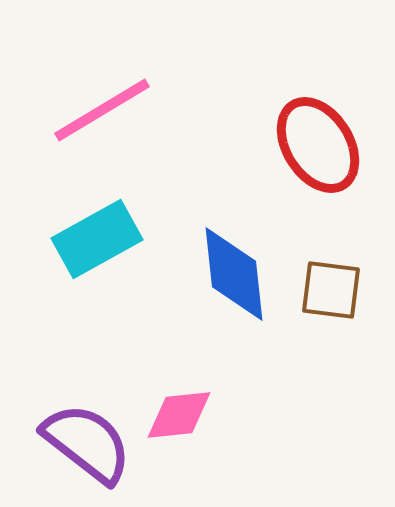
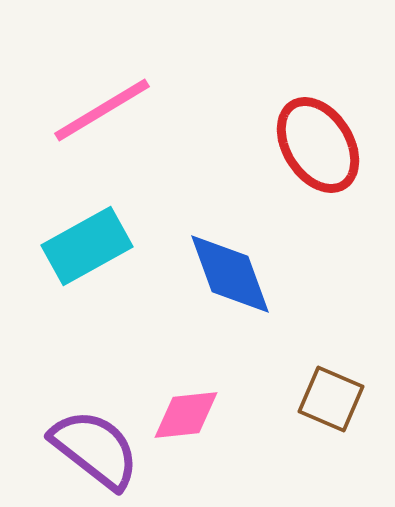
cyan rectangle: moved 10 px left, 7 px down
blue diamond: moved 4 px left; rotated 14 degrees counterclockwise
brown square: moved 109 px down; rotated 16 degrees clockwise
pink diamond: moved 7 px right
purple semicircle: moved 8 px right, 6 px down
